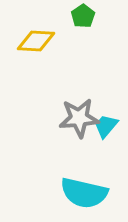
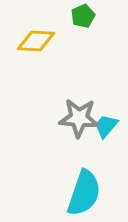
green pentagon: rotated 10 degrees clockwise
gray star: rotated 9 degrees clockwise
cyan semicircle: rotated 84 degrees counterclockwise
